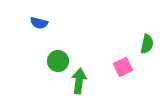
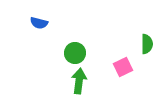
green semicircle: rotated 12 degrees counterclockwise
green circle: moved 17 px right, 8 px up
